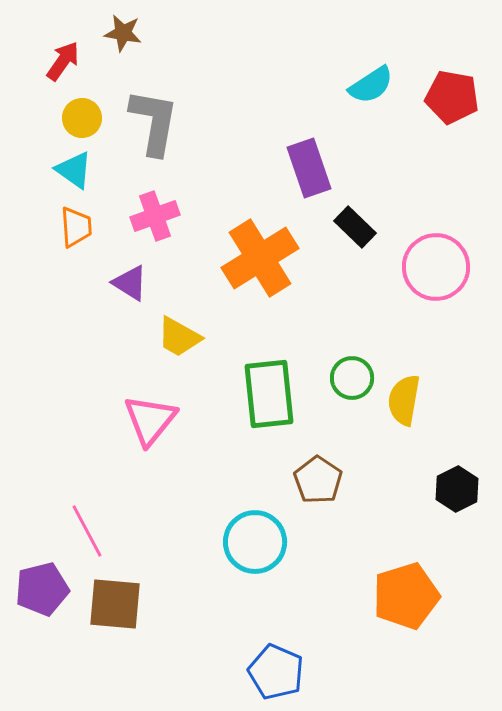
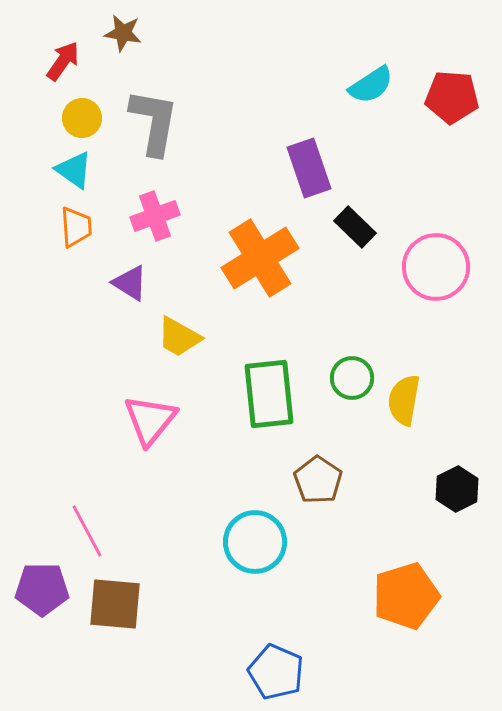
red pentagon: rotated 6 degrees counterclockwise
purple pentagon: rotated 14 degrees clockwise
